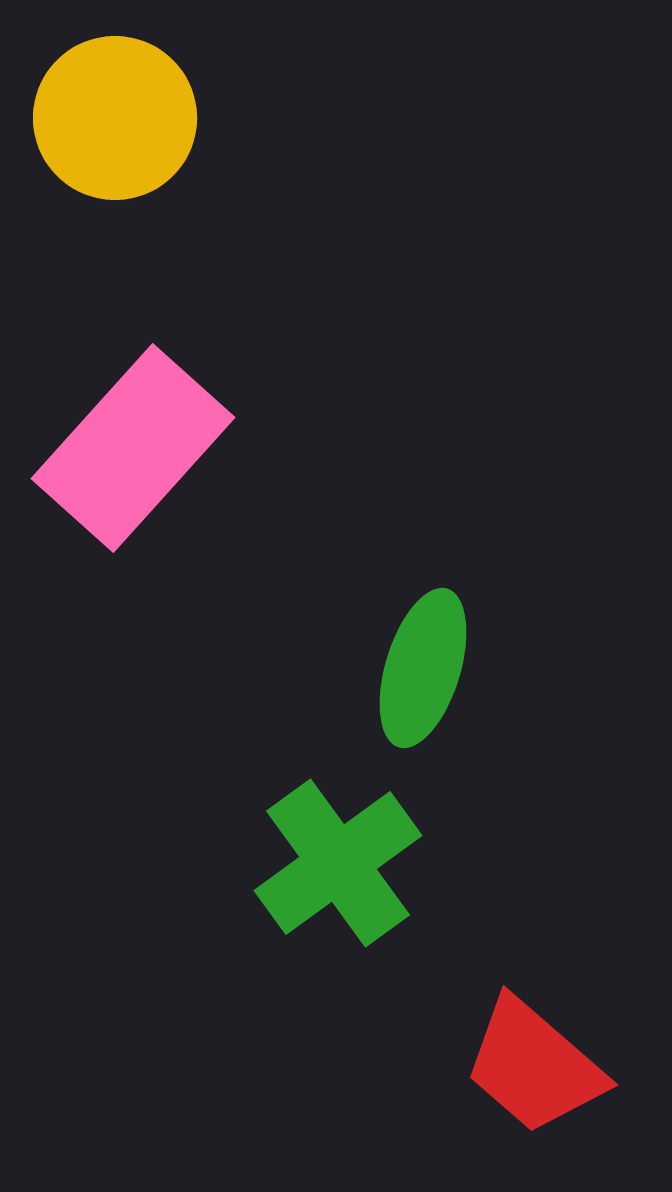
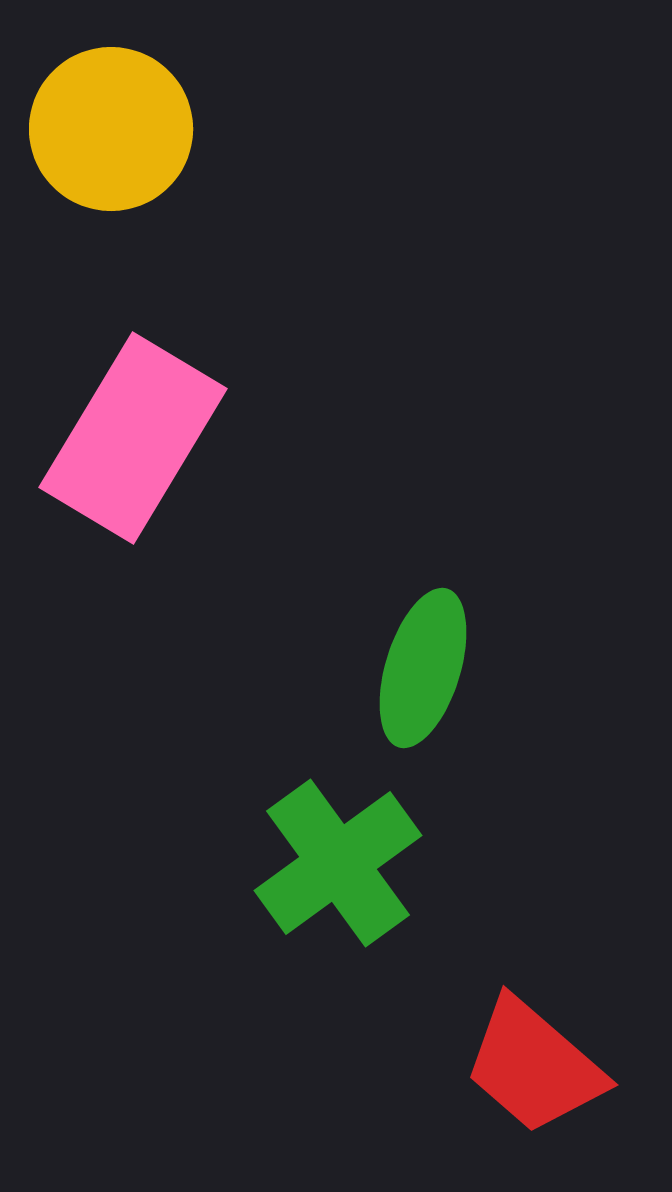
yellow circle: moved 4 px left, 11 px down
pink rectangle: moved 10 px up; rotated 11 degrees counterclockwise
